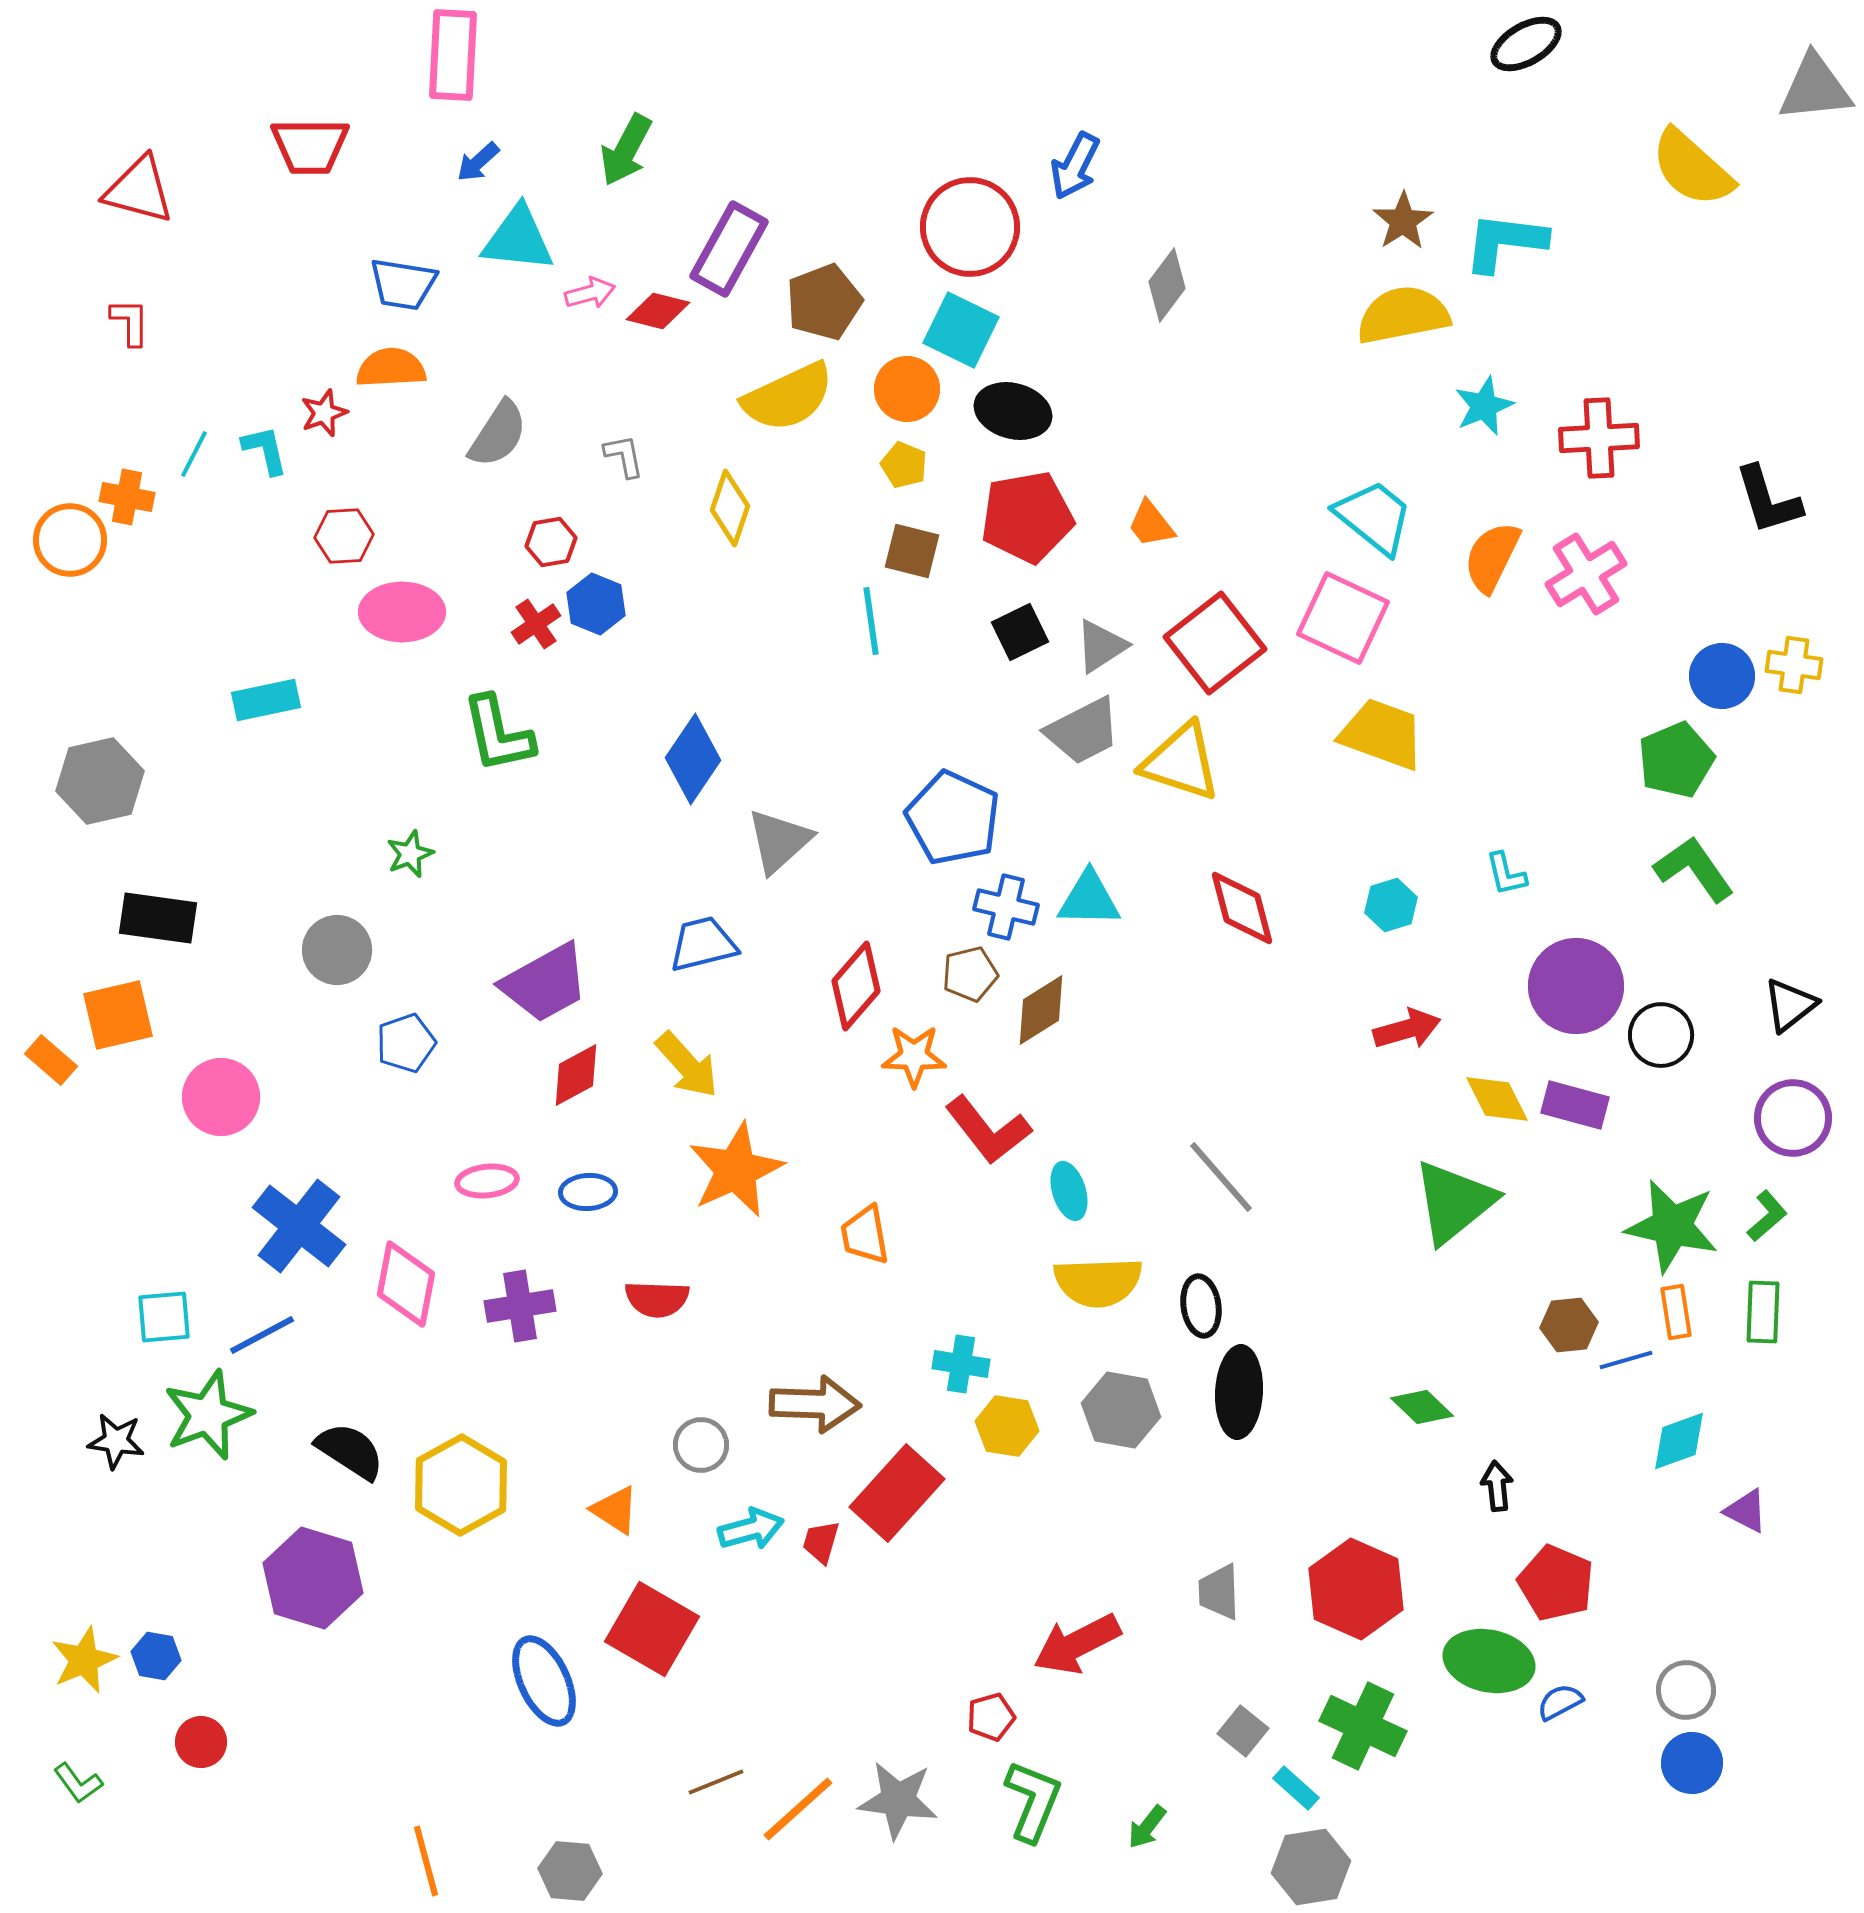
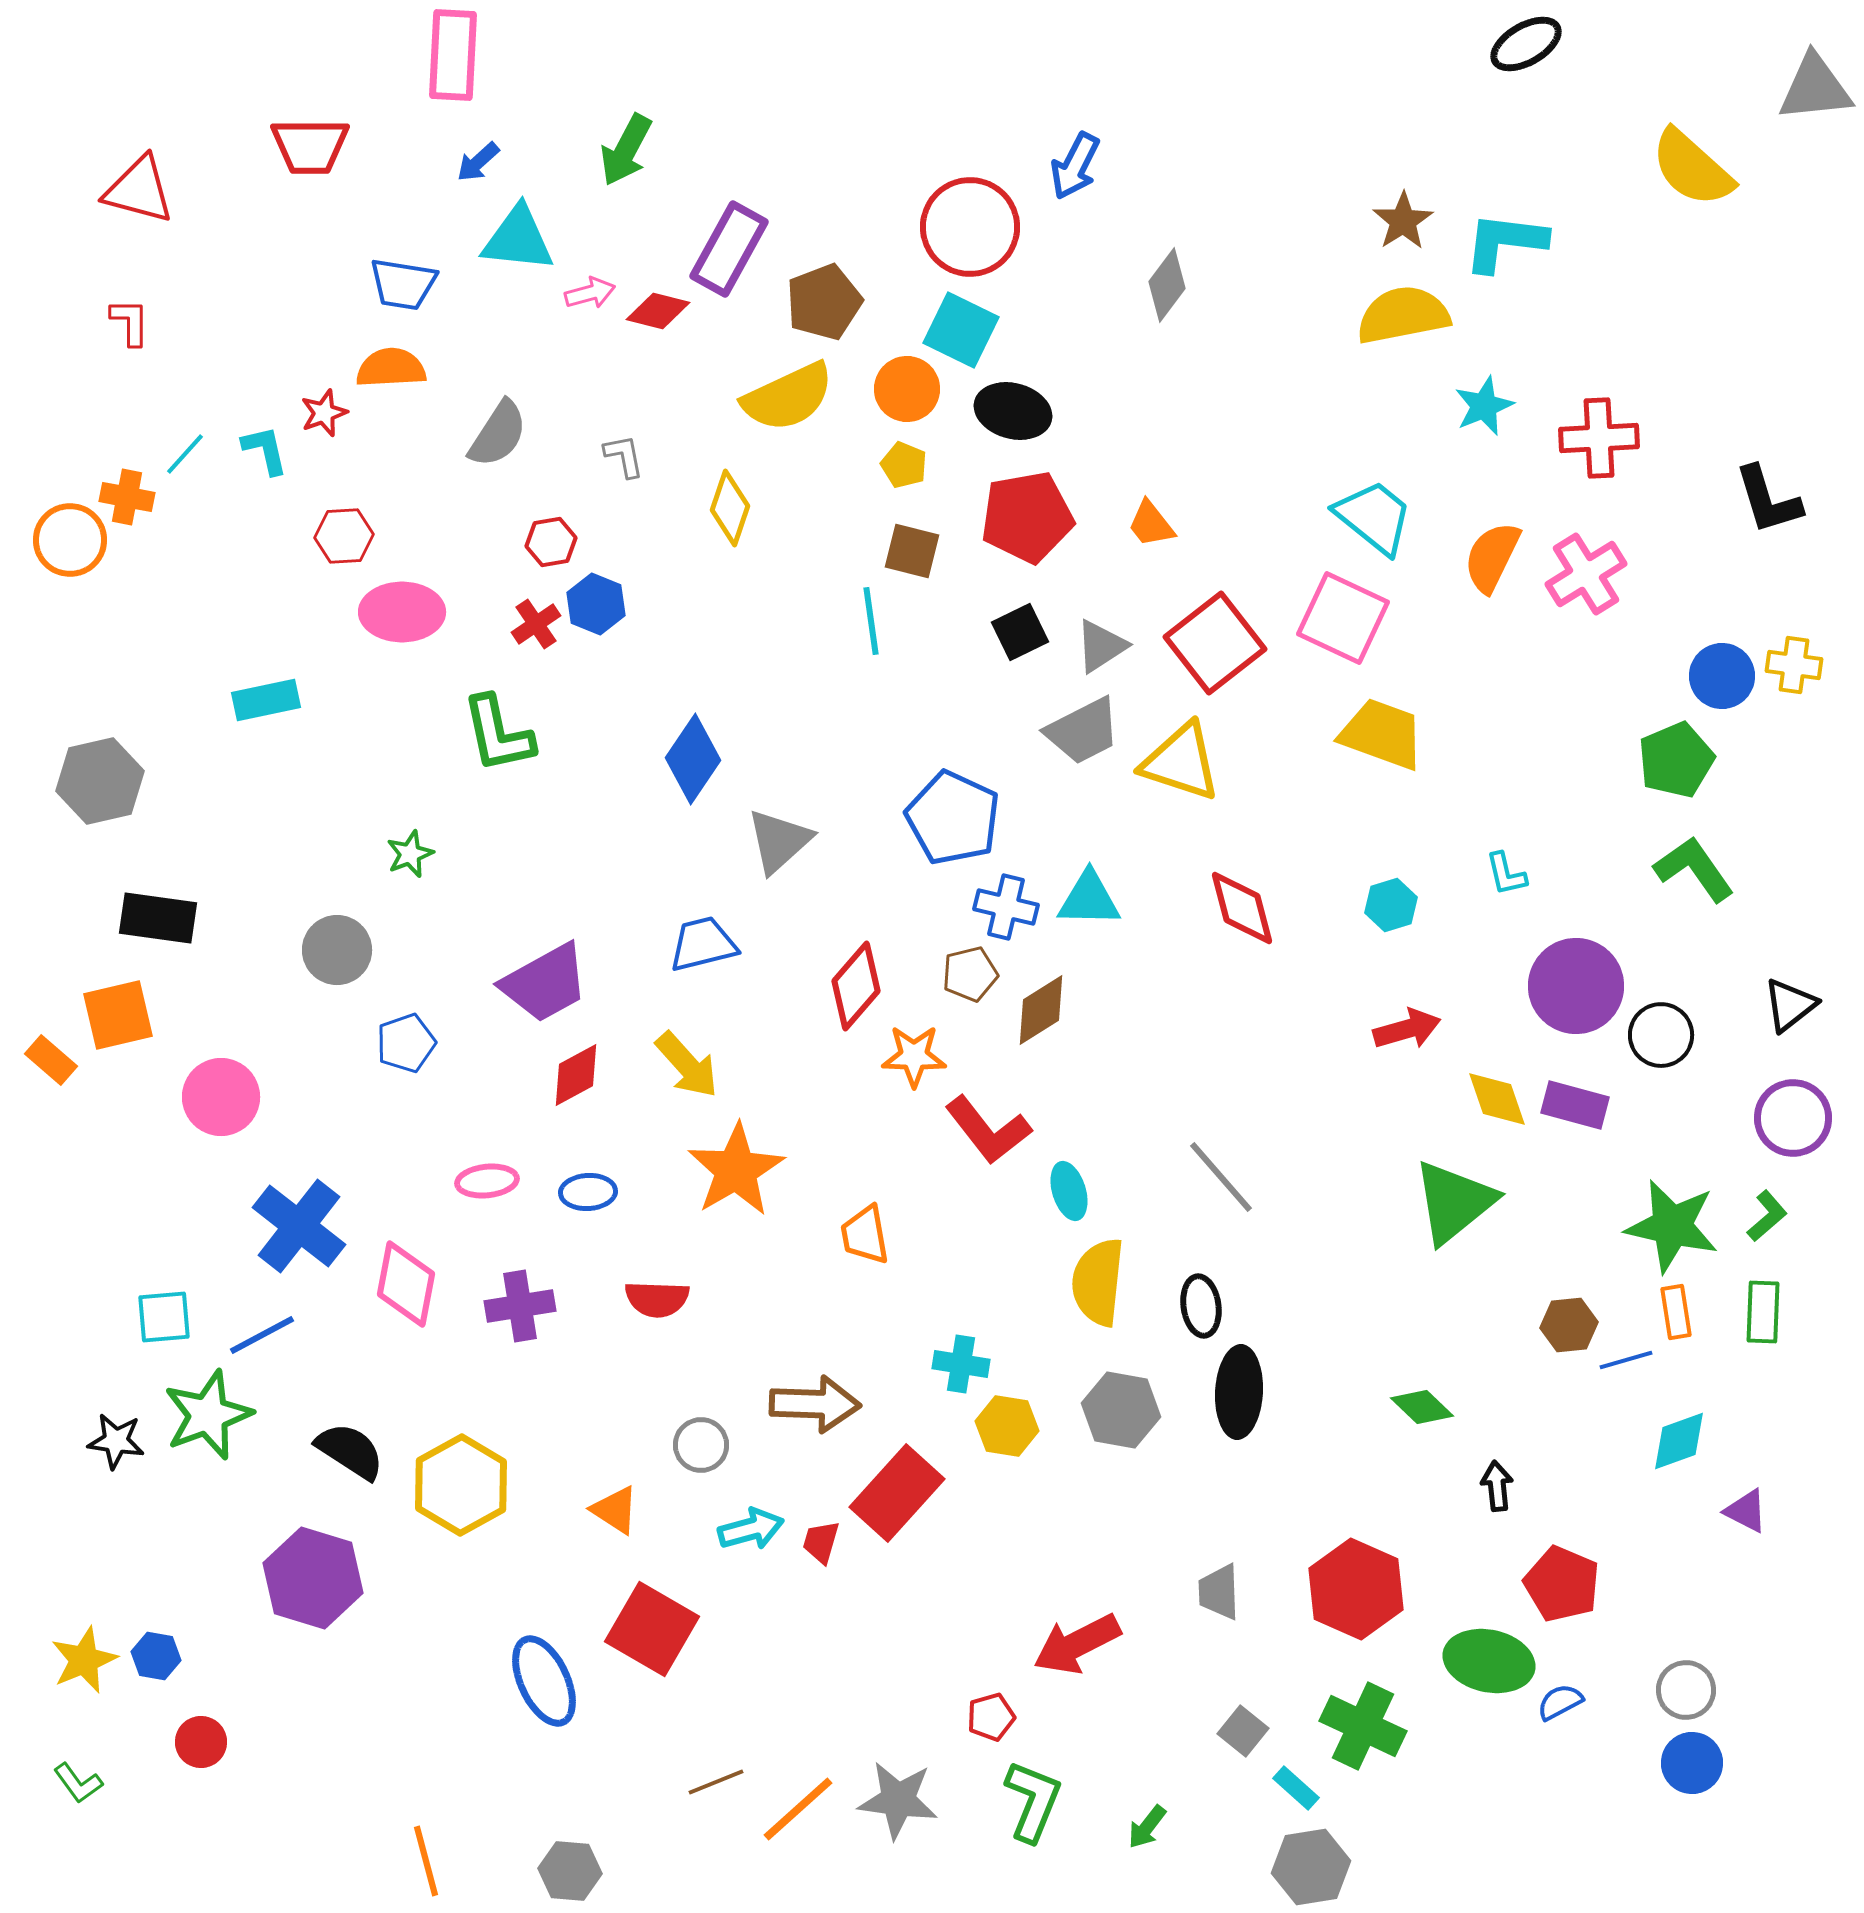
cyan line at (194, 454): moved 9 px left; rotated 15 degrees clockwise
yellow diamond at (1497, 1099): rotated 8 degrees clockwise
orange star at (736, 1170): rotated 6 degrees counterclockwise
yellow semicircle at (1098, 1282): rotated 98 degrees clockwise
red pentagon at (1556, 1583): moved 6 px right, 1 px down
